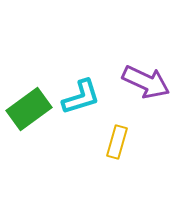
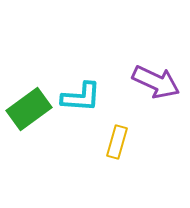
purple arrow: moved 10 px right
cyan L-shape: rotated 21 degrees clockwise
